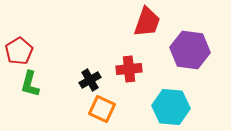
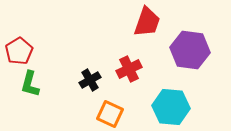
red cross: rotated 20 degrees counterclockwise
orange square: moved 8 px right, 5 px down
